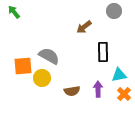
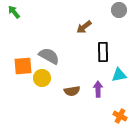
gray circle: moved 5 px right, 1 px up
orange cross: moved 4 px left, 22 px down; rotated 16 degrees counterclockwise
